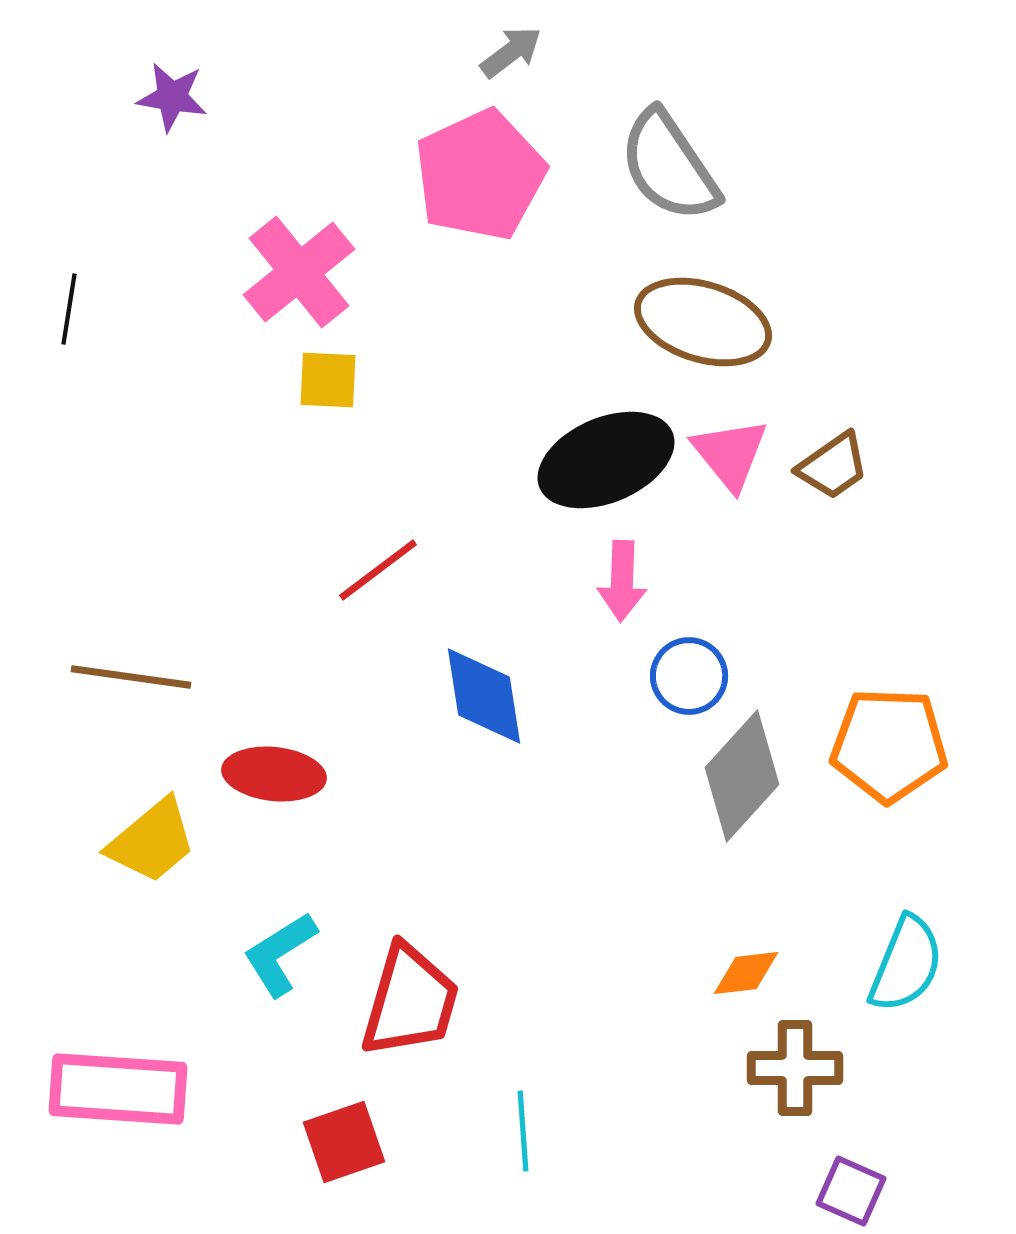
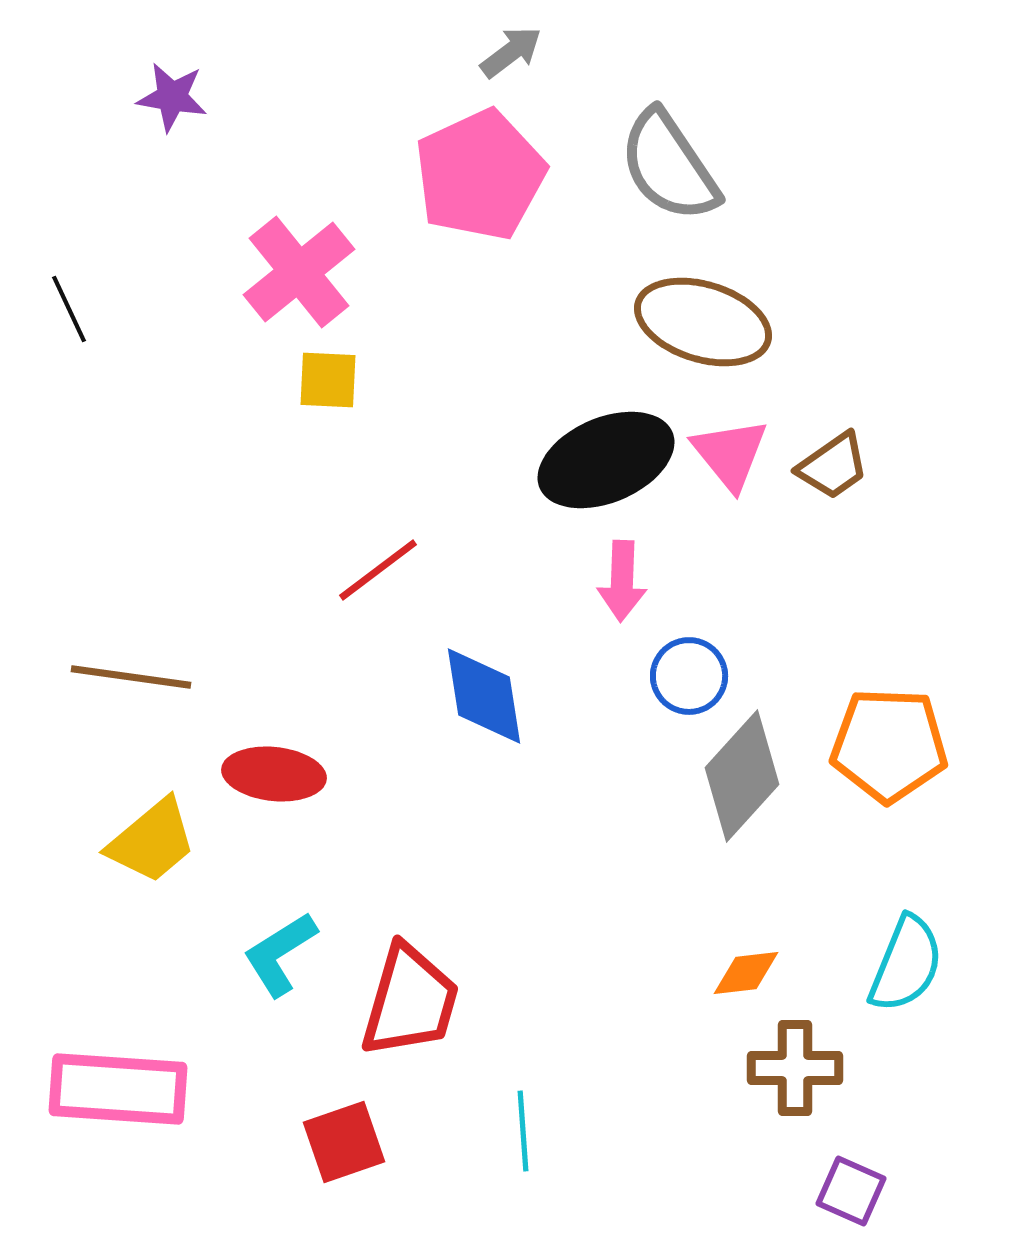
black line: rotated 34 degrees counterclockwise
